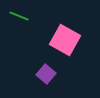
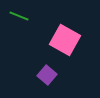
purple square: moved 1 px right, 1 px down
